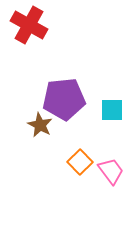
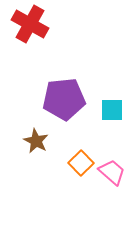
red cross: moved 1 px right, 1 px up
brown star: moved 4 px left, 16 px down
orange square: moved 1 px right, 1 px down
pink trapezoid: moved 1 px right, 1 px down; rotated 12 degrees counterclockwise
